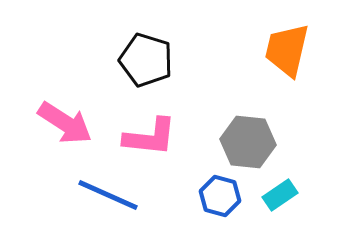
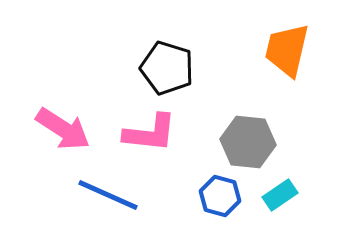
black pentagon: moved 21 px right, 8 px down
pink arrow: moved 2 px left, 6 px down
pink L-shape: moved 4 px up
